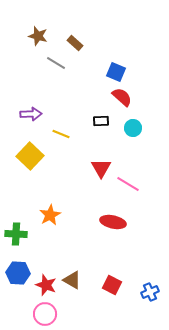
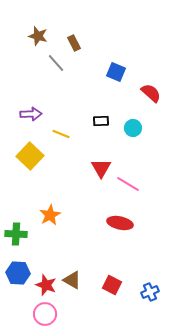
brown rectangle: moved 1 px left; rotated 21 degrees clockwise
gray line: rotated 18 degrees clockwise
red semicircle: moved 29 px right, 4 px up
red ellipse: moved 7 px right, 1 px down
